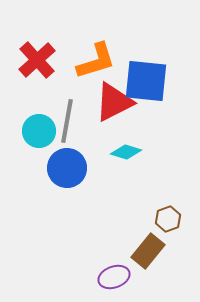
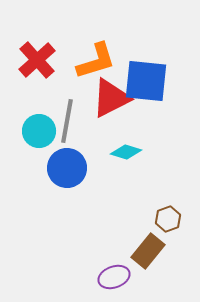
red triangle: moved 3 px left, 4 px up
